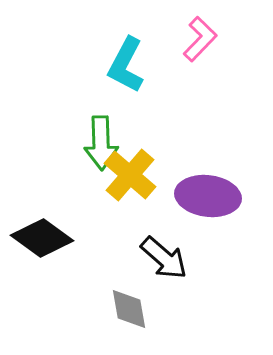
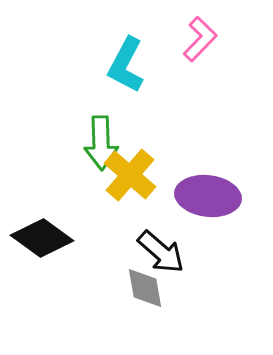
black arrow: moved 3 px left, 6 px up
gray diamond: moved 16 px right, 21 px up
